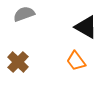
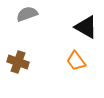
gray semicircle: moved 3 px right
brown cross: rotated 25 degrees counterclockwise
